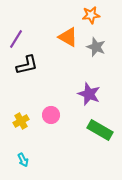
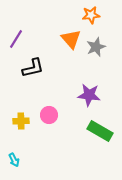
orange triangle: moved 3 px right, 2 px down; rotated 20 degrees clockwise
gray star: rotated 30 degrees clockwise
black L-shape: moved 6 px right, 3 px down
purple star: moved 1 px down; rotated 15 degrees counterclockwise
pink circle: moved 2 px left
yellow cross: rotated 28 degrees clockwise
green rectangle: moved 1 px down
cyan arrow: moved 9 px left
